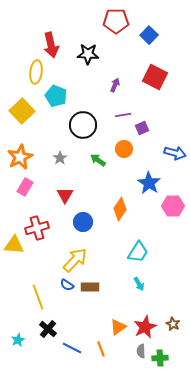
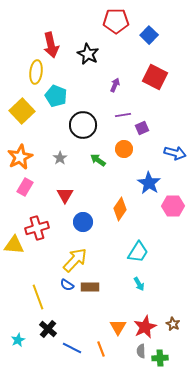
black star: rotated 25 degrees clockwise
orange triangle: rotated 24 degrees counterclockwise
